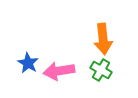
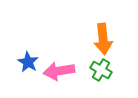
blue star: moved 1 px up
